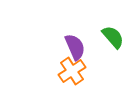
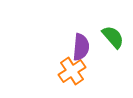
purple semicircle: moved 6 px right; rotated 28 degrees clockwise
